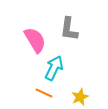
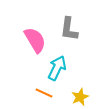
cyan arrow: moved 3 px right
